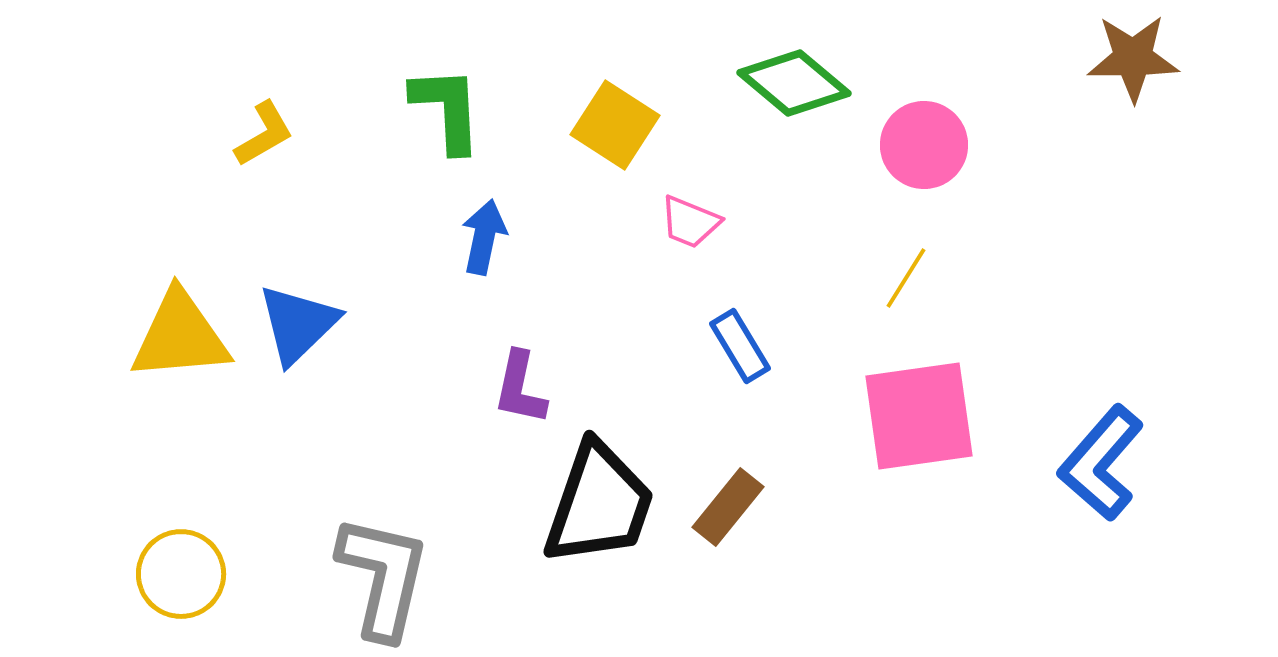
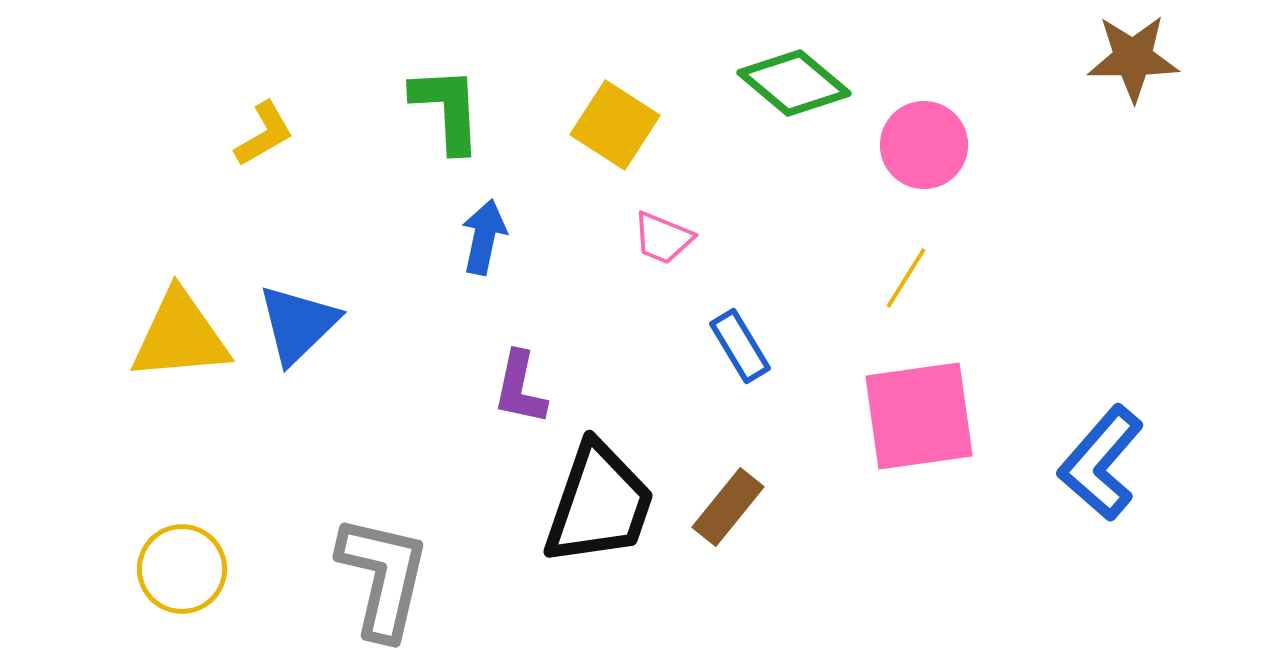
pink trapezoid: moved 27 px left, 16 px down
yellow circle: moved 1 px right, 5 px up
